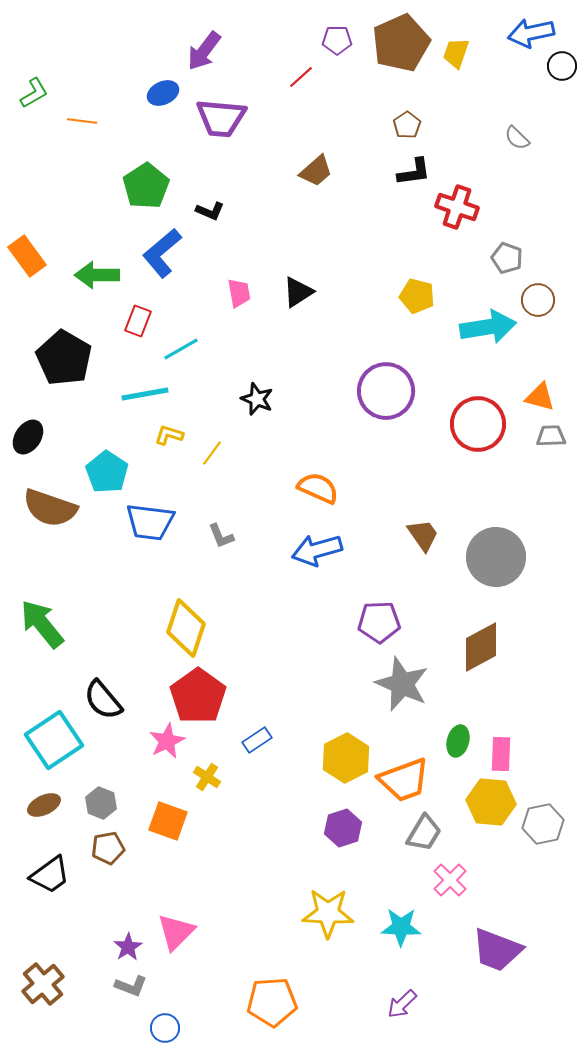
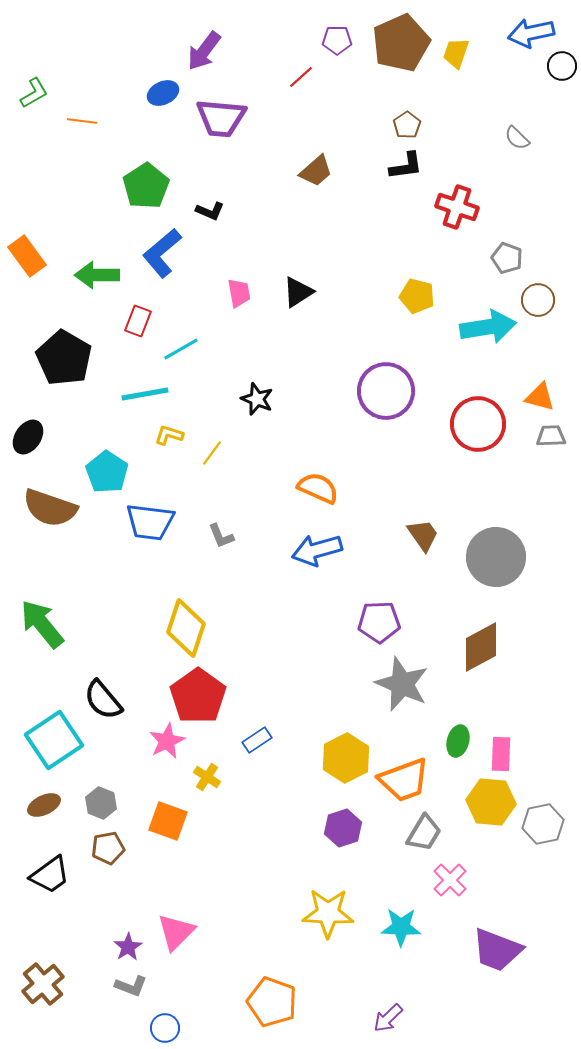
black L-shape at (414, 172): moved 8 px left, 6 px up
orange pentagon at (272, 1002): rotated 24 degrees clockwise
purple arrow at (402, 1004): moved 14 px left, 14 px down
